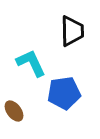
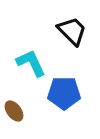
black trapezoid: rotated 44 degrees counterclockwise
blue pentagon: rotated 8 degrees clockwise
